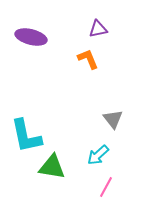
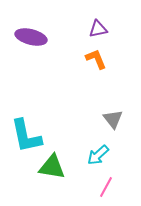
orange L-shape: moved 8 px right
